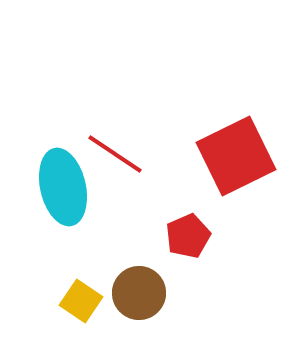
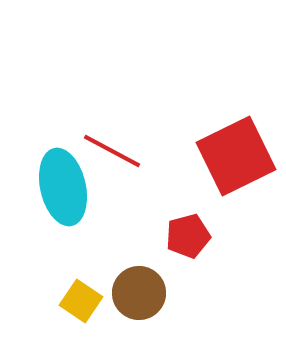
red line: moved 3 px left, 3 px up; rotated 6 degrees counterclockwise
red pentagon: rotated 9 degrees clockwise
